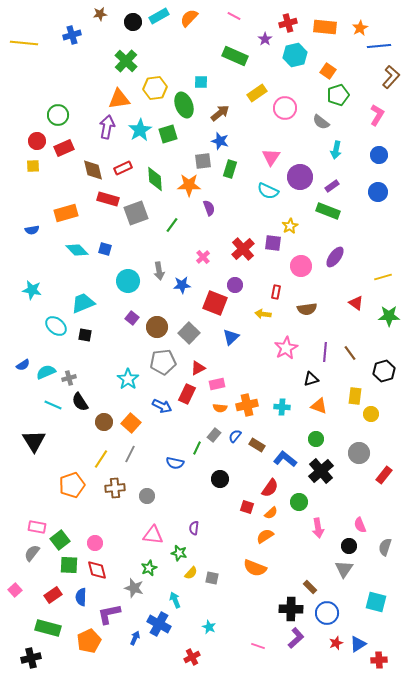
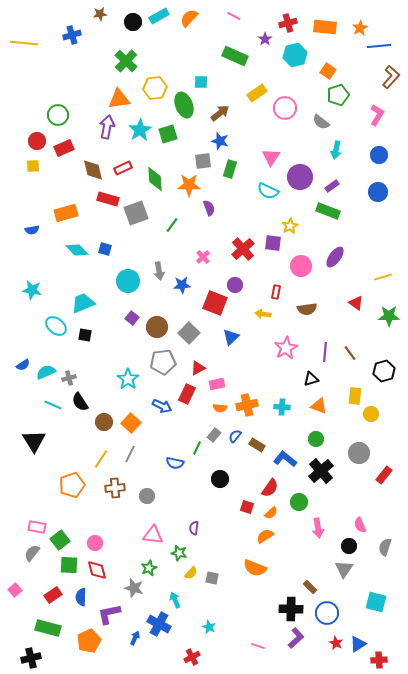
red star at (336, 643): rotated 24 degrees counterclockwise
